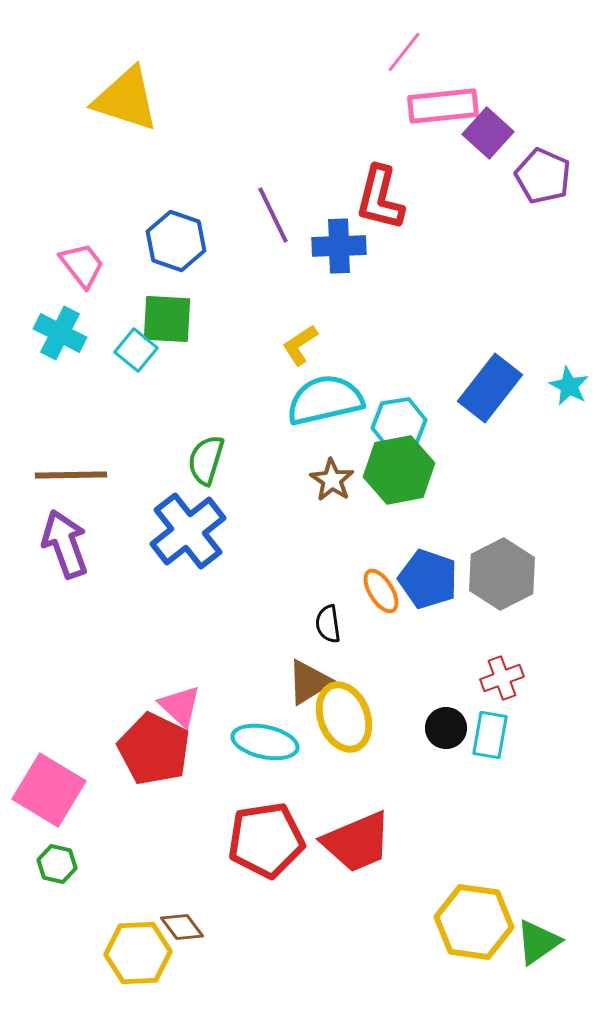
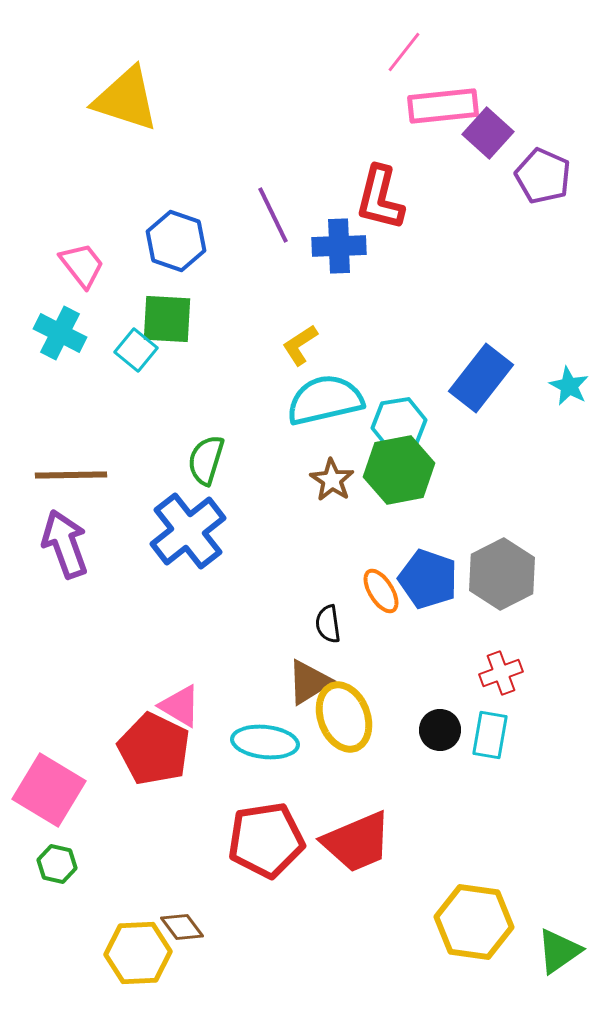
blue rectangle at (490, 388): moved 9 px left, 10 px up
red cross at (502, 678): moved 1 px left, 5 px up
pink triangle at (180, 706): rotated 12 degrees counterclockwise
black circle at (446, 728): moved 6 px left, 2 px down
cyan ellipse at (265, 742): rotated 6 degrees counterclockwise
green triangle at (538, 942): moved 21 px right, 9 px down
